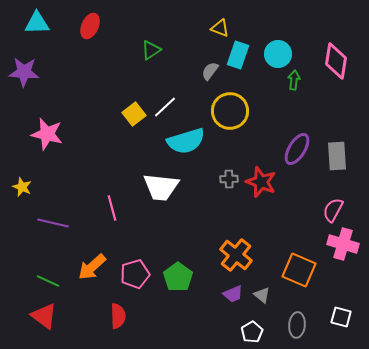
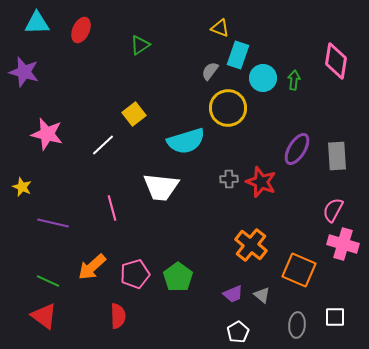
red ellipse: moved 9 px left, 4 px down
green triangle: moved 11 px left, 5 px up
cyan circle: moved 15 px left, 24 px down
purple star: rotated 12 degrees clockwise
white line: moved 62 px left, 38 px down
yellow circle: moved 2 px left, 3 px up
orange cross: moved 15 px right, 10 px up
white square: moved 6 px left; rotated 15 degrees counterclockwise
white pentagon: moved 14 px left
